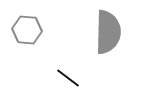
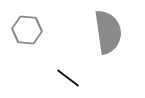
gray semicircle: rotated 9 degrees counterclockwise
